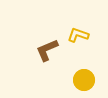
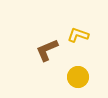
yellow circle: moved 6 px left, 3 px up
